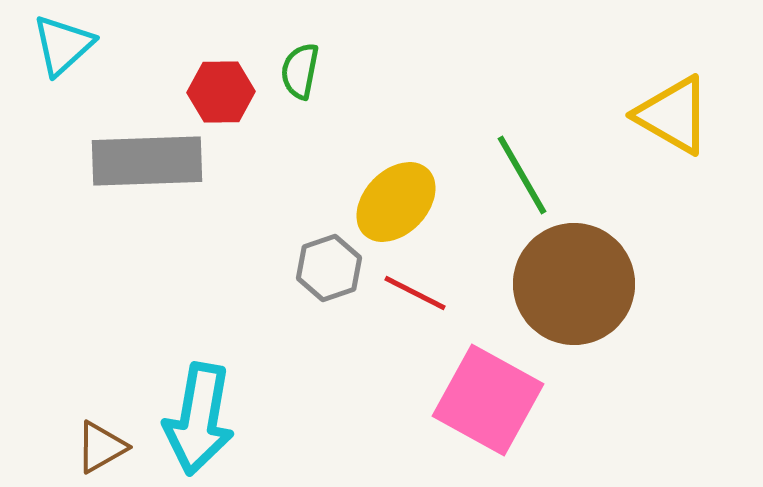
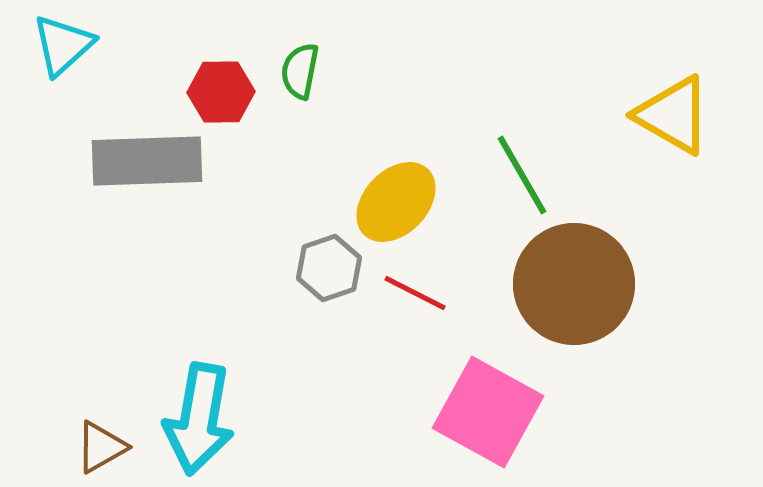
pink square: moved 12 px down
